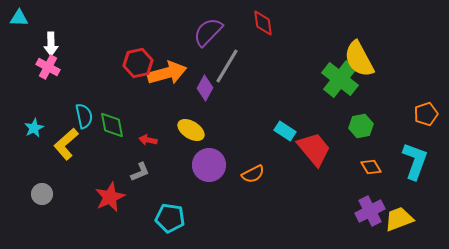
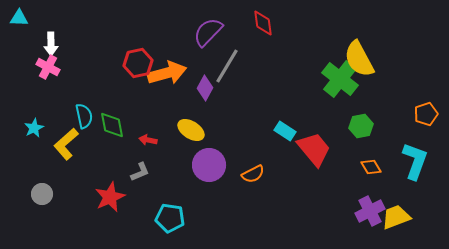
yellow trapezoid: moved 3 px left, 2 px up
